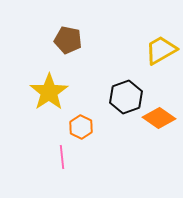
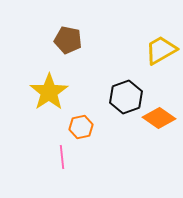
orange hexagon: rotated 20 degrees clockwise
